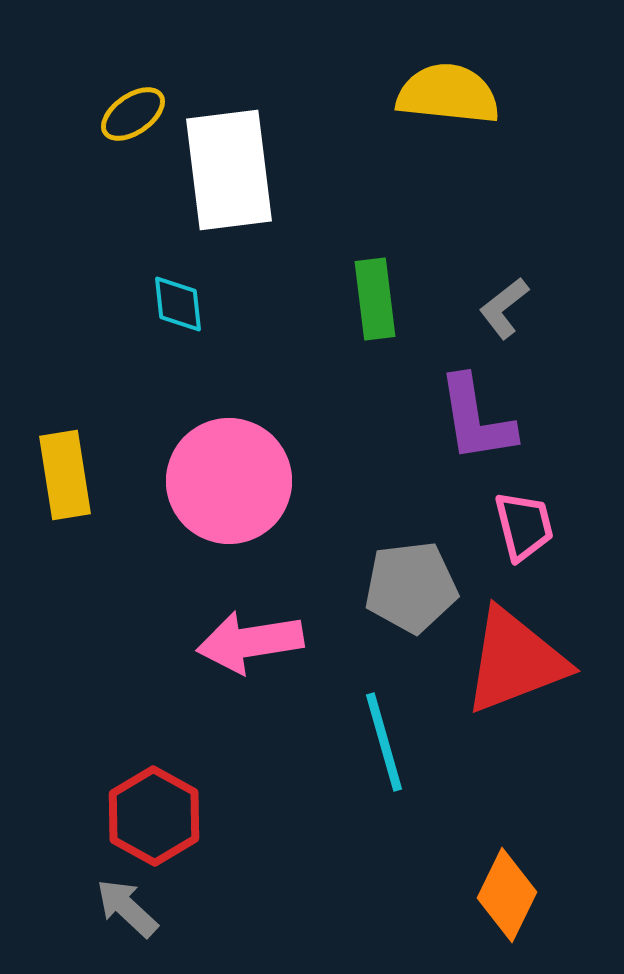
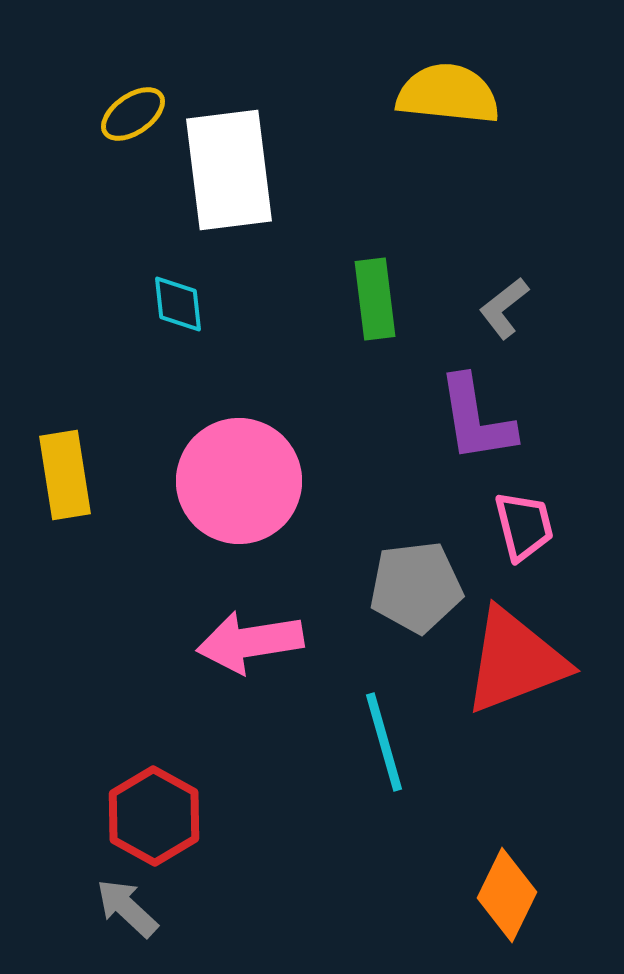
pink circle: moved 10 px right
gray pentagon: moved 5 px right
